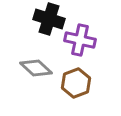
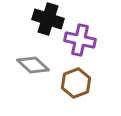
black cross: moved 1 px left
gray diamond: moved 3 px left, 3 px up
